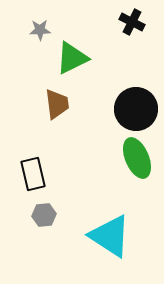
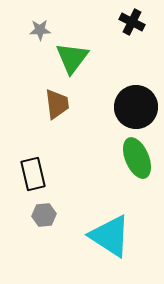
green triangle: rotated 27 degrees counterclockwise
black circle: moved 2 px up
